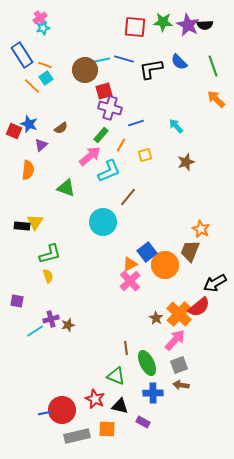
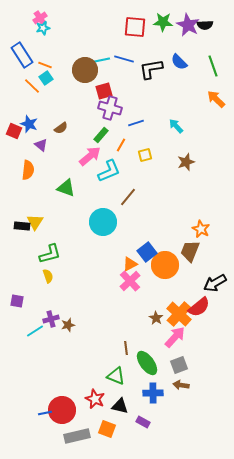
purple triangle at (41, 145): rotated 40 degrees counterclockwise
pink arrow at (175, 340): moved 3 px up
green ellipse at (147, 363): rotated 10 degrees counterclockwise
orange square at (107, 429): rotated 18 degrees clockwise
